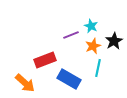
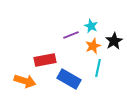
red rectangle: rotated 10 degrees clockwise
orange arrow: moved 2 px up; rotated 25 degrees counterclockwise
